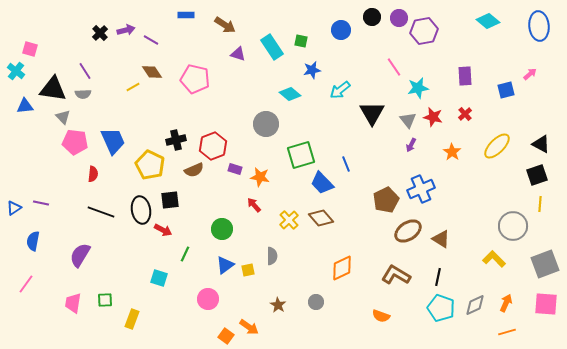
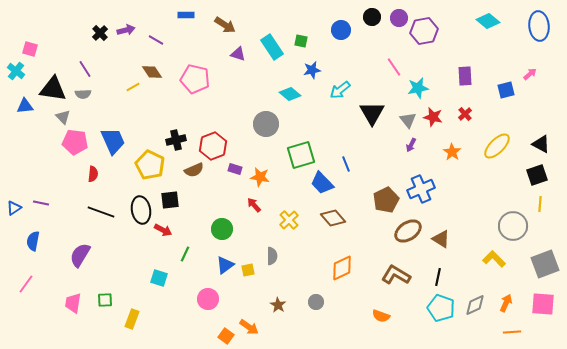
purple line at (151, 40): moved 5 px right
purple line at (85, 71): moved 2 px up
brown diamond at (321, 218): moved 12 px right
pink square at (546, 304): moved 3 px left
orange line at (507, 332): moved 5 px right; rotated 12 degrees clockwise
